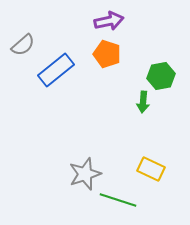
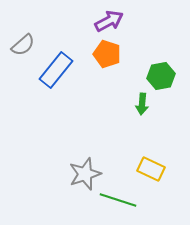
purple arrow: rotated 16 degrees counterclockwise
blue rectangle: rotated 12 degrees counterclockwise
green arrow: moved 1 px left, 2 px down
